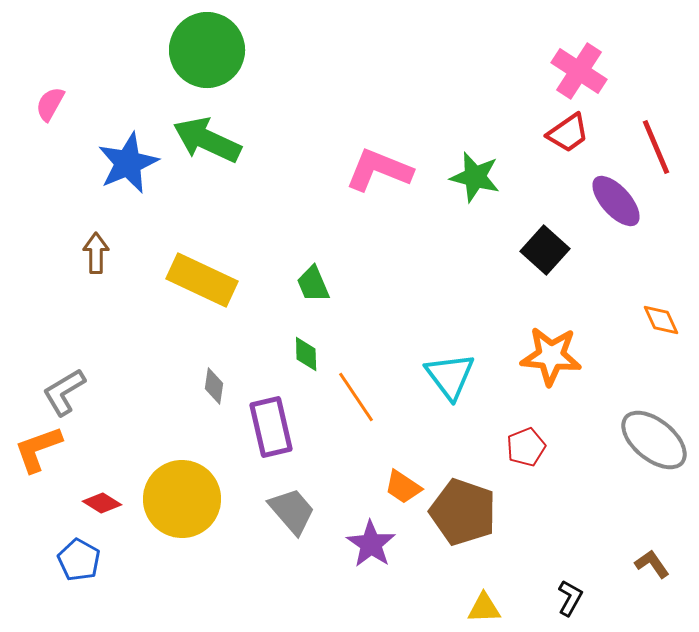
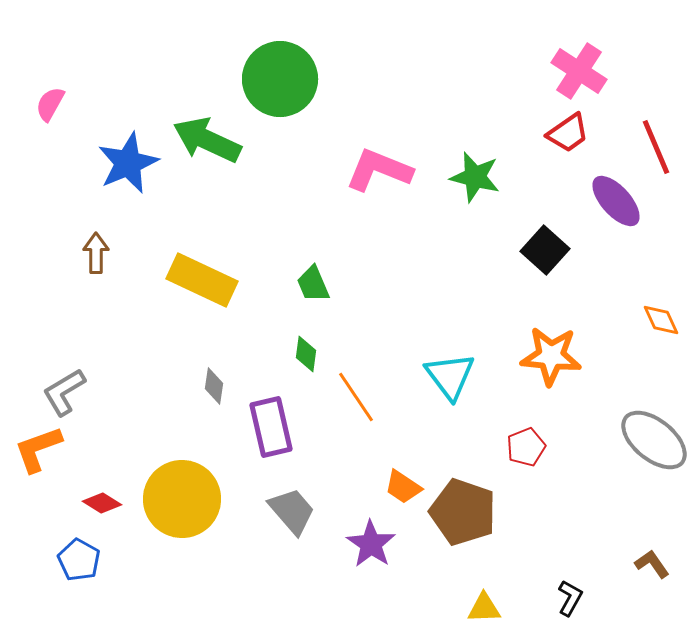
green circle: moved 73 px right, 29 px down
green diamond: rotated 9 degrees clockwise
